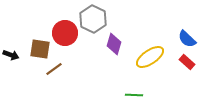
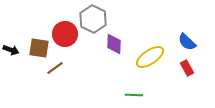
red circle: moved 1 px down
blue semicircle: moved 3 px down
purple diamond: rotated 15 degrees counterclockwise
brown square: moved 1 px left, 1 px up
black arrow: moved 5 px up
red rectangle: moved 6 px down; rotated 21 degrees clockwise
brown line: moved 1 px right, 1 px up
